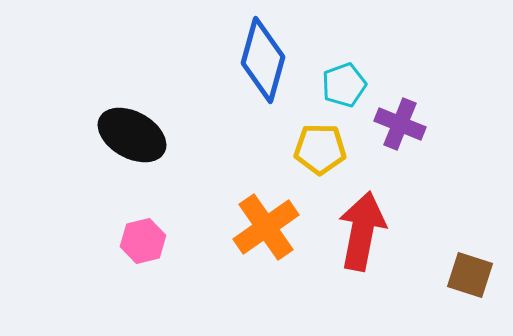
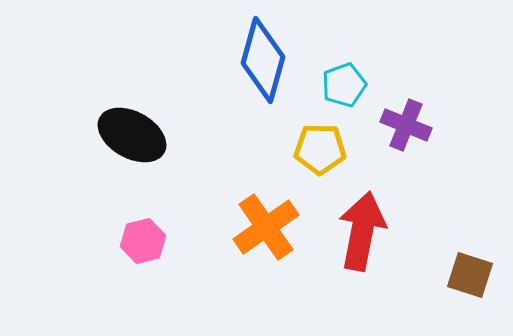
purple cross: moved 6 px right, 1 px down
